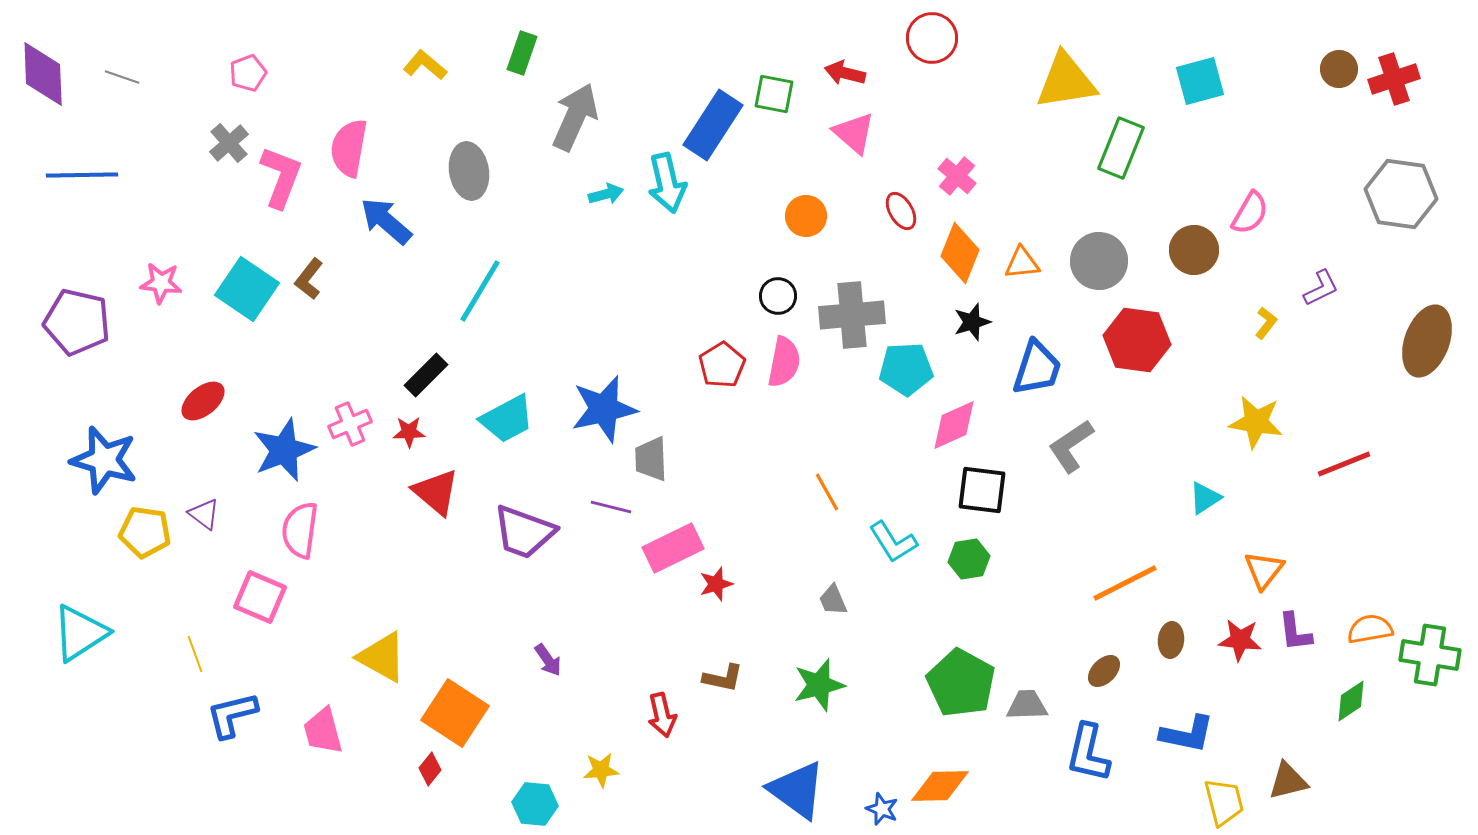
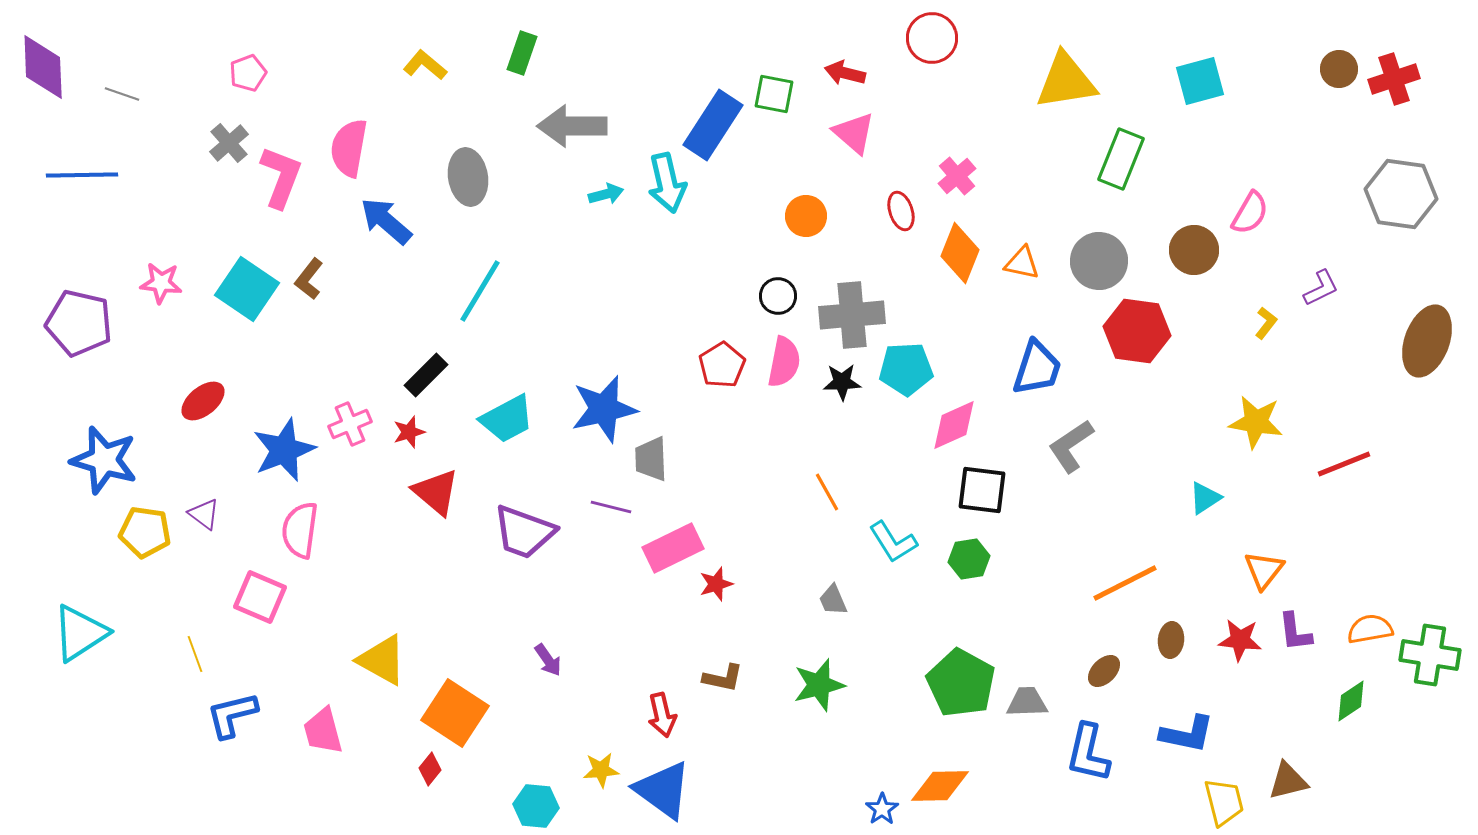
purple diamond at (43, 74): moved 7 px up
gray line at (122, 77): moved 17 px down
gray arrow at (575, 117): moved 3 px left, 9 px down; rotated 114 degrees counterclockwise
green rectangle at (1121, 148): moved 11 px down
gray ellipse at (469, 171): moved 1 px left, 6 px down
pink cross at (957, 176): rotated 9 degrees clockwise
red ellipse at (901, 211): rotated 12 degrees clockwise
orange triangle at (1022, 263): rotated 18 degrees clockwise
purple pentagon at (77, 322): moved 2 px right, 1 px down
black star at (972, 322): moved 130 px left, 60 px down; rotated 15 degrees clockwise
red hexagon at (1137, 340): moved 9 px up
red star at (409, 432): rotated 16 degrees counterclockwise
yellow triangle at (382, 657): moved 3 px down
gray trapezoid at (1027, 705): moved 3 px up
blue triangle at (797, 790): moved 134 px left
cyan hexagon at (535, 804): moved 1 px right, 2 px down
blue star at (882, 809): rotated 16 degrees clockwise
